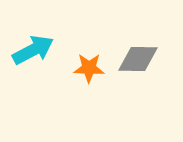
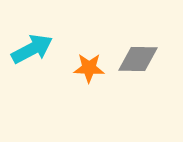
cyan arrow: moved 1 px left, 1 px up
